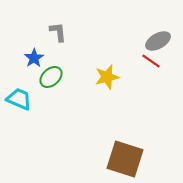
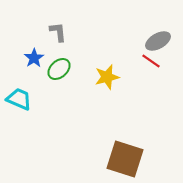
green ellipse: moved 8 px right, 8 px up
